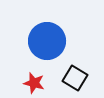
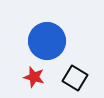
red star: moved 6 px up
